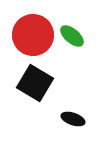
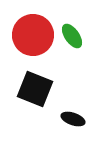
green ellipse: rotated 15 degrees clockwise
black square: moved 6 px down; rotated 9 degrees counterclockwise
